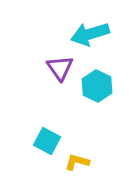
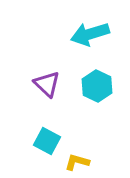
purple triangle: moved 13 px left, 16 px down; rotated 12 degrees counterclockwise
